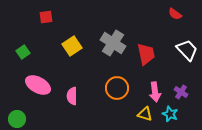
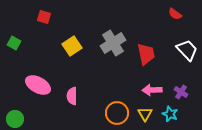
red square: moved 2 px left; rotated 24 degrees clockwise
gray cross: rotated 25 degrees clockwise
green square: moved 9 px left, 9 px up; rotated 24 degrees counterclockwise
orange circle: moved 25 px down
pink arrow: moved 3 px left, 2 px up; rotated 96 degrees clockwise
yellow triangle: rotated 42 degrees clockwise
green circle: moved 2 px left
